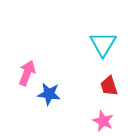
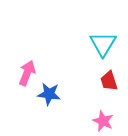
red trapezoid: moved 5 px up
